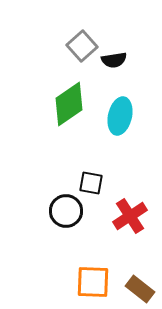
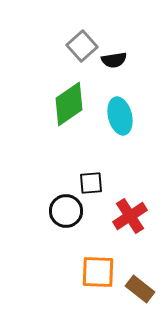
cyan ellipse: rotated 27 degrees counterclockwise
black square: rotated 15 degrees counterclockwise
orange square: moved 5 px right, 10 px up
